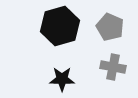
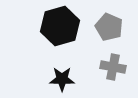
gray pentagon: moved 1 px left
